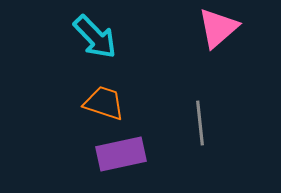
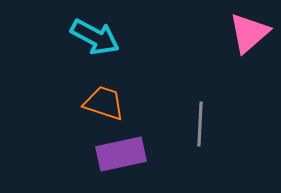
pink triangle: moved 31 px right, 5 px down
cyan arrow: rotated 18 degrees counterclockwise
gray line: moved 1 px down; rotated 9 degrees clockwise
